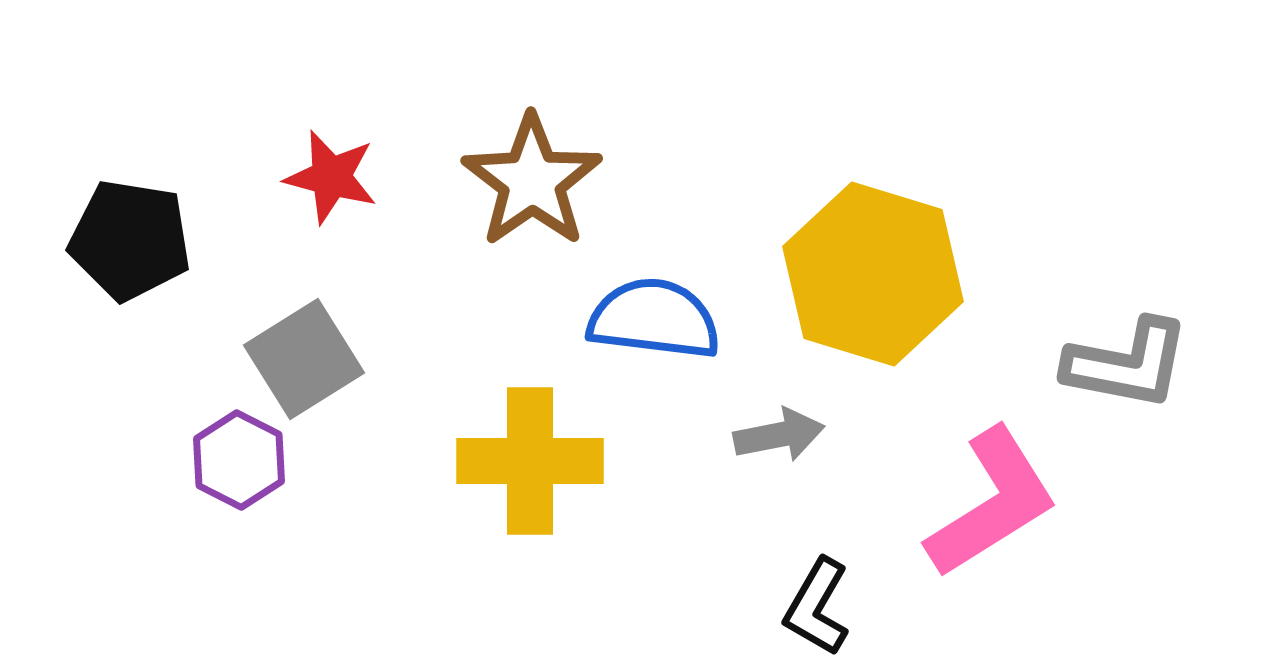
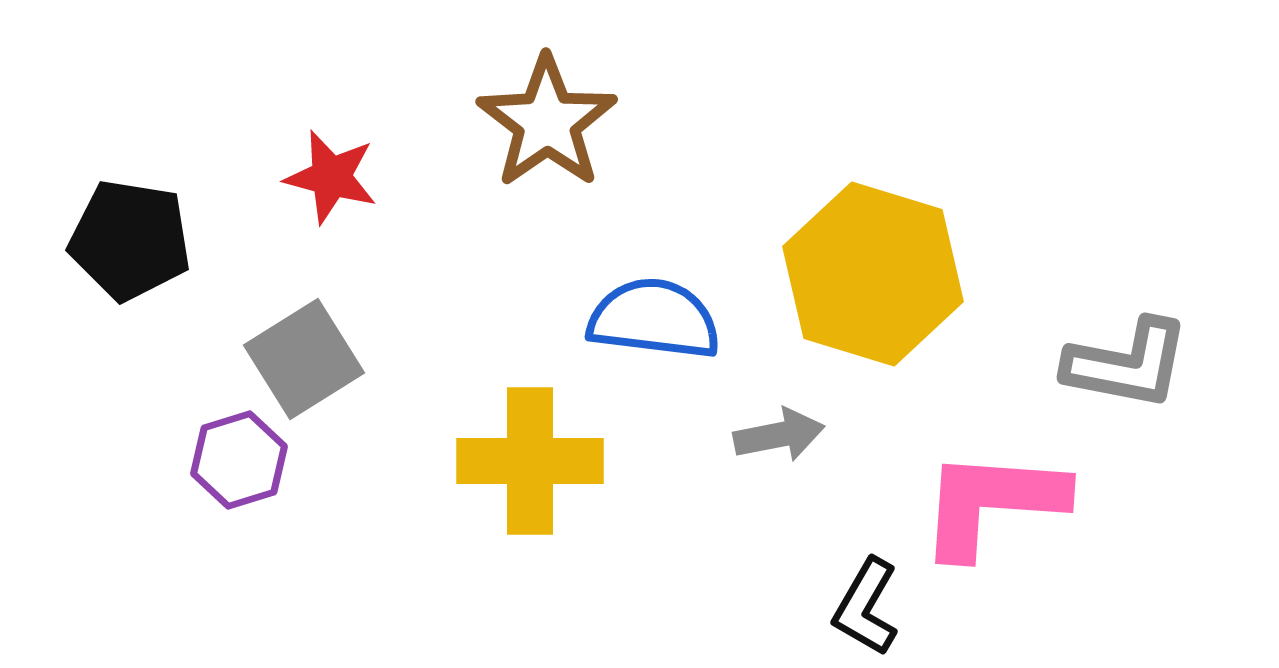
brown star: moved 15 px right, 59 px up
purple hexagon: rotated 16 degrees clockwise
pink L-shape: rotated 144 degrees counterclockwise
black L-shape: moved 49 px right
